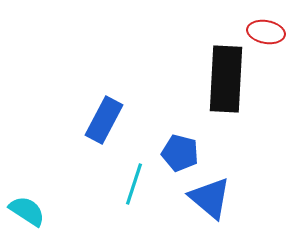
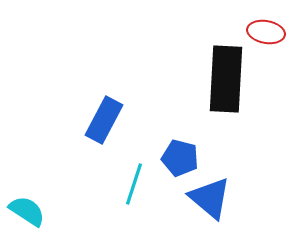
blue pentagon: moved 5 px down
